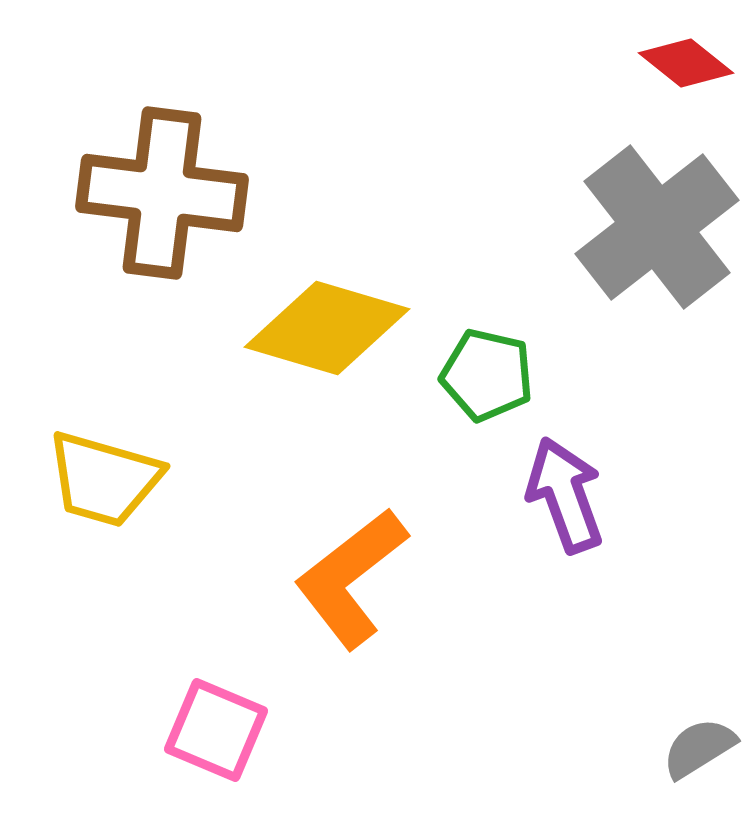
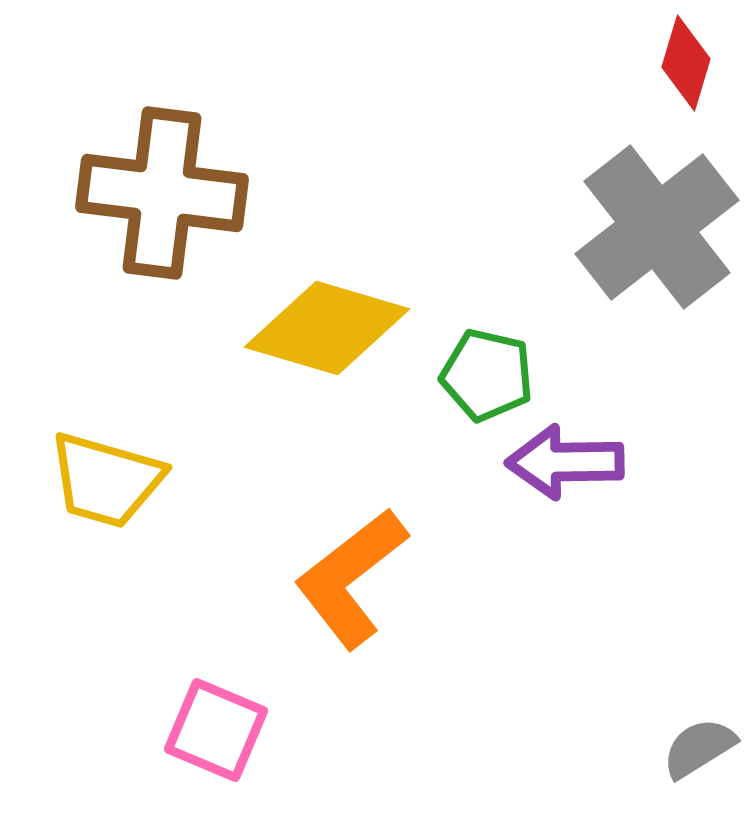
red diamond: rotated 68 degrees clockwise
yellow trapezoid: moved 2 px right, 1 px down
purple arrow: moved 33 px up; rotated 71 degrees counterclockwise
